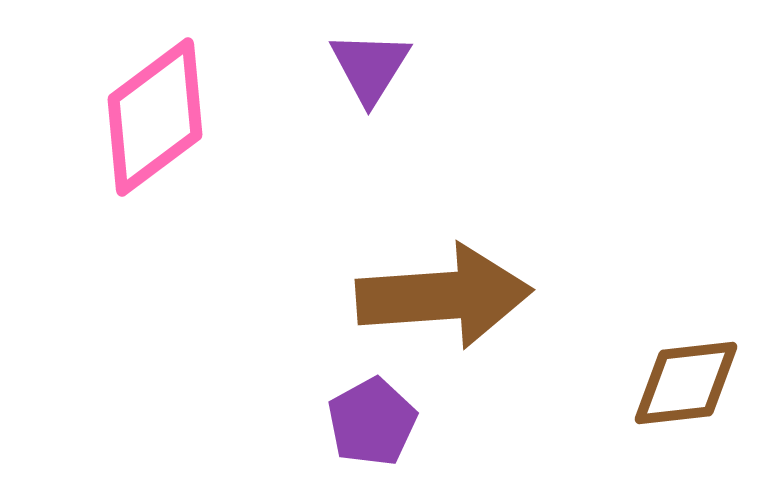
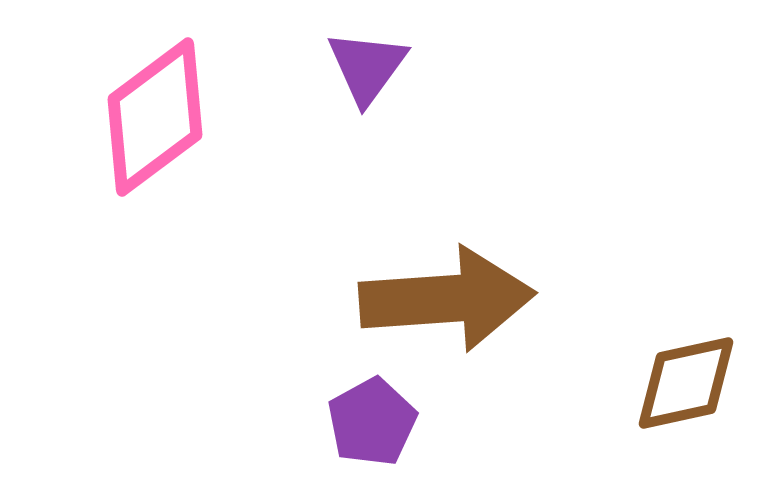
purple triangle: moved 3 px left; rotated 4 degrees clockwise
brown arrow: moved 3 px right, 3 px down
brown diamond: rotated 6 degrees counterclockwise
